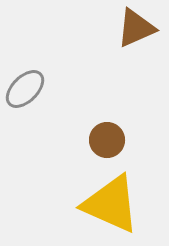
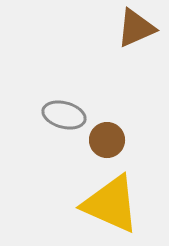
gray ellipse: moved 39 px right, 26 px down; rotated 60 degrees clockwise
